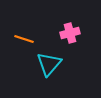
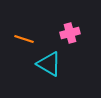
cyan triangle: rotated 40 degrees counterclockwise
